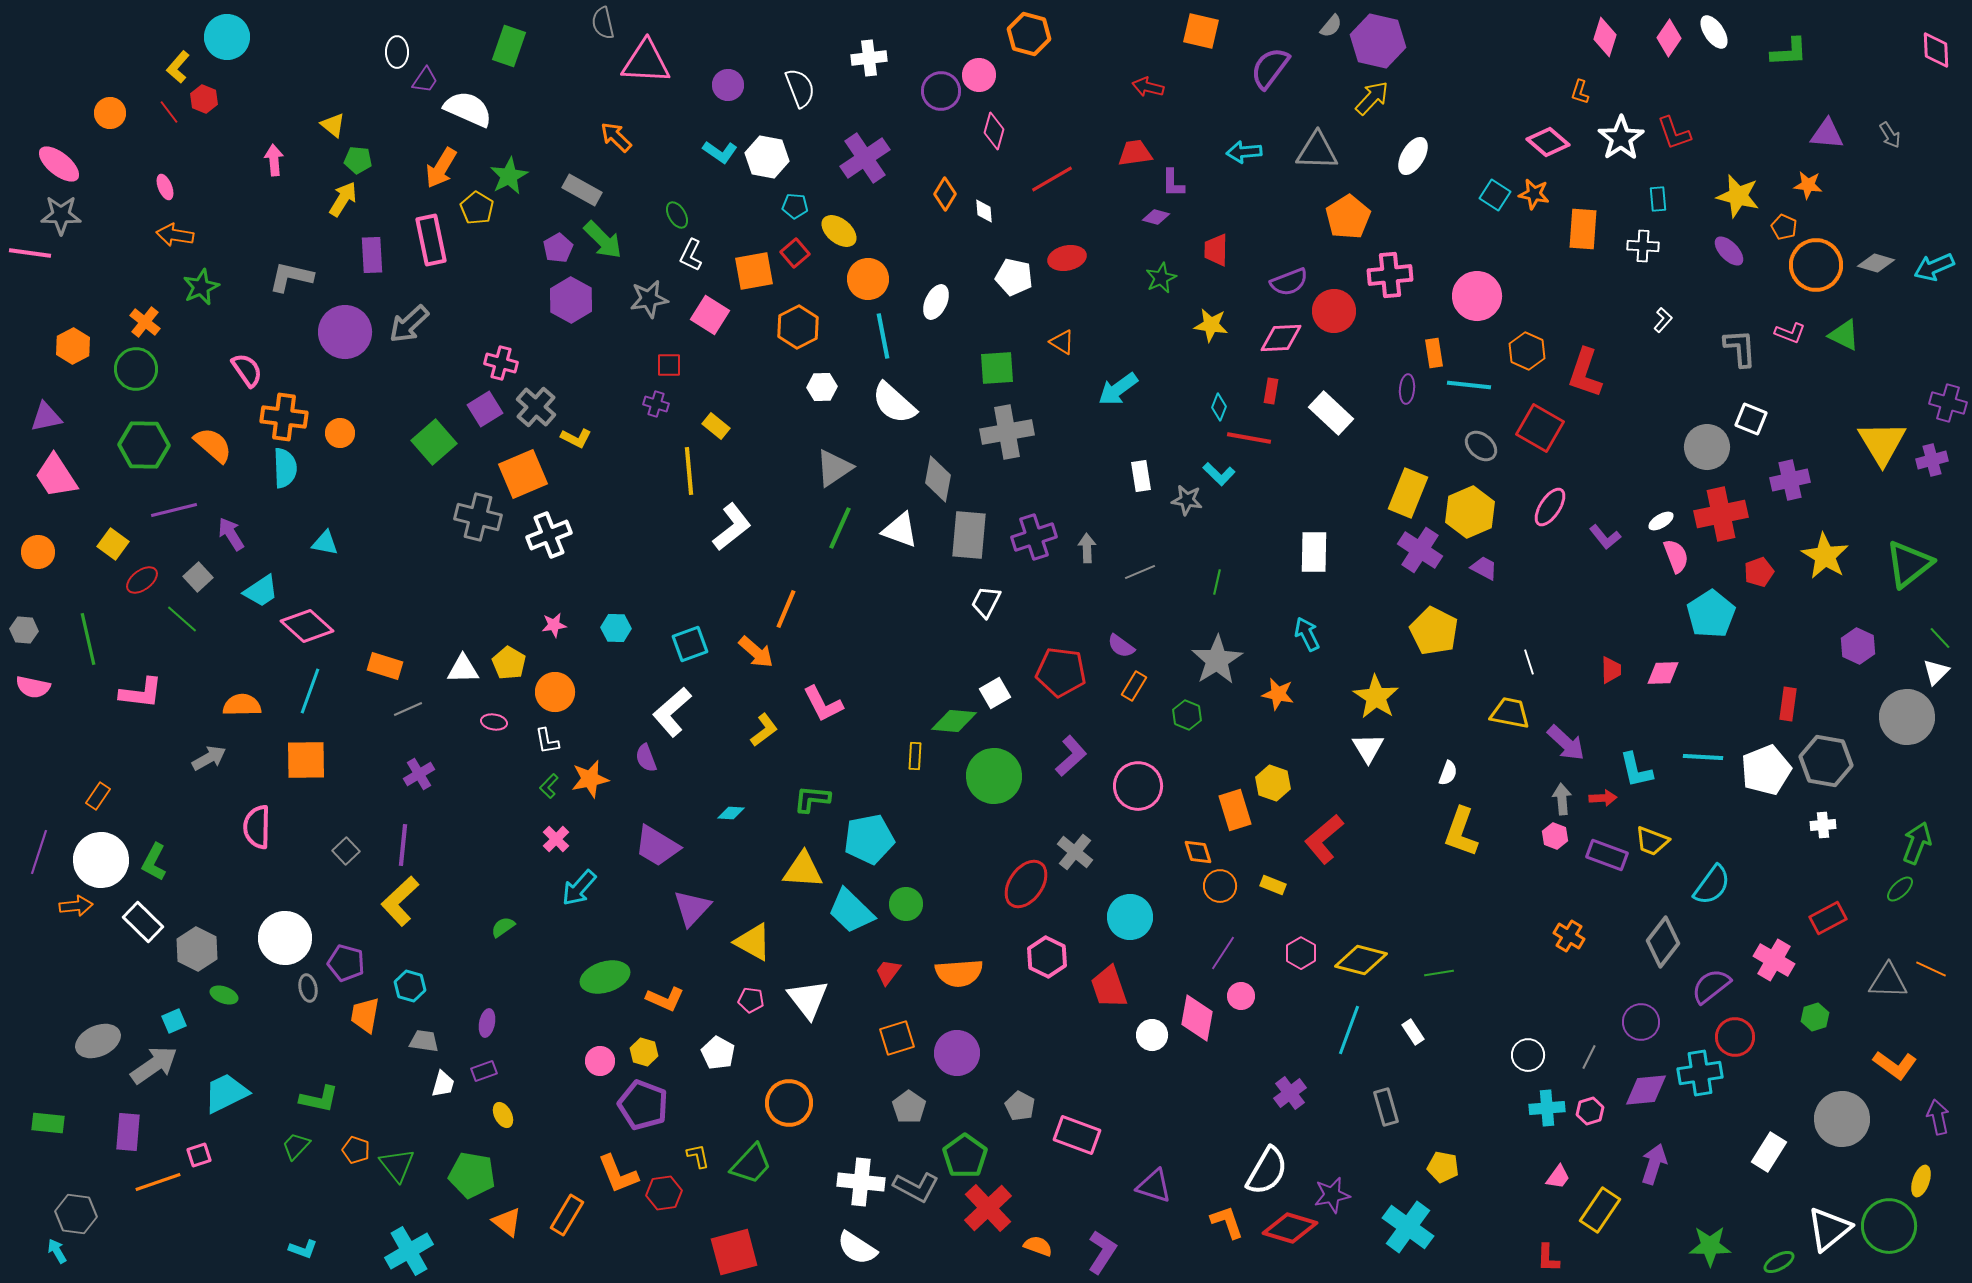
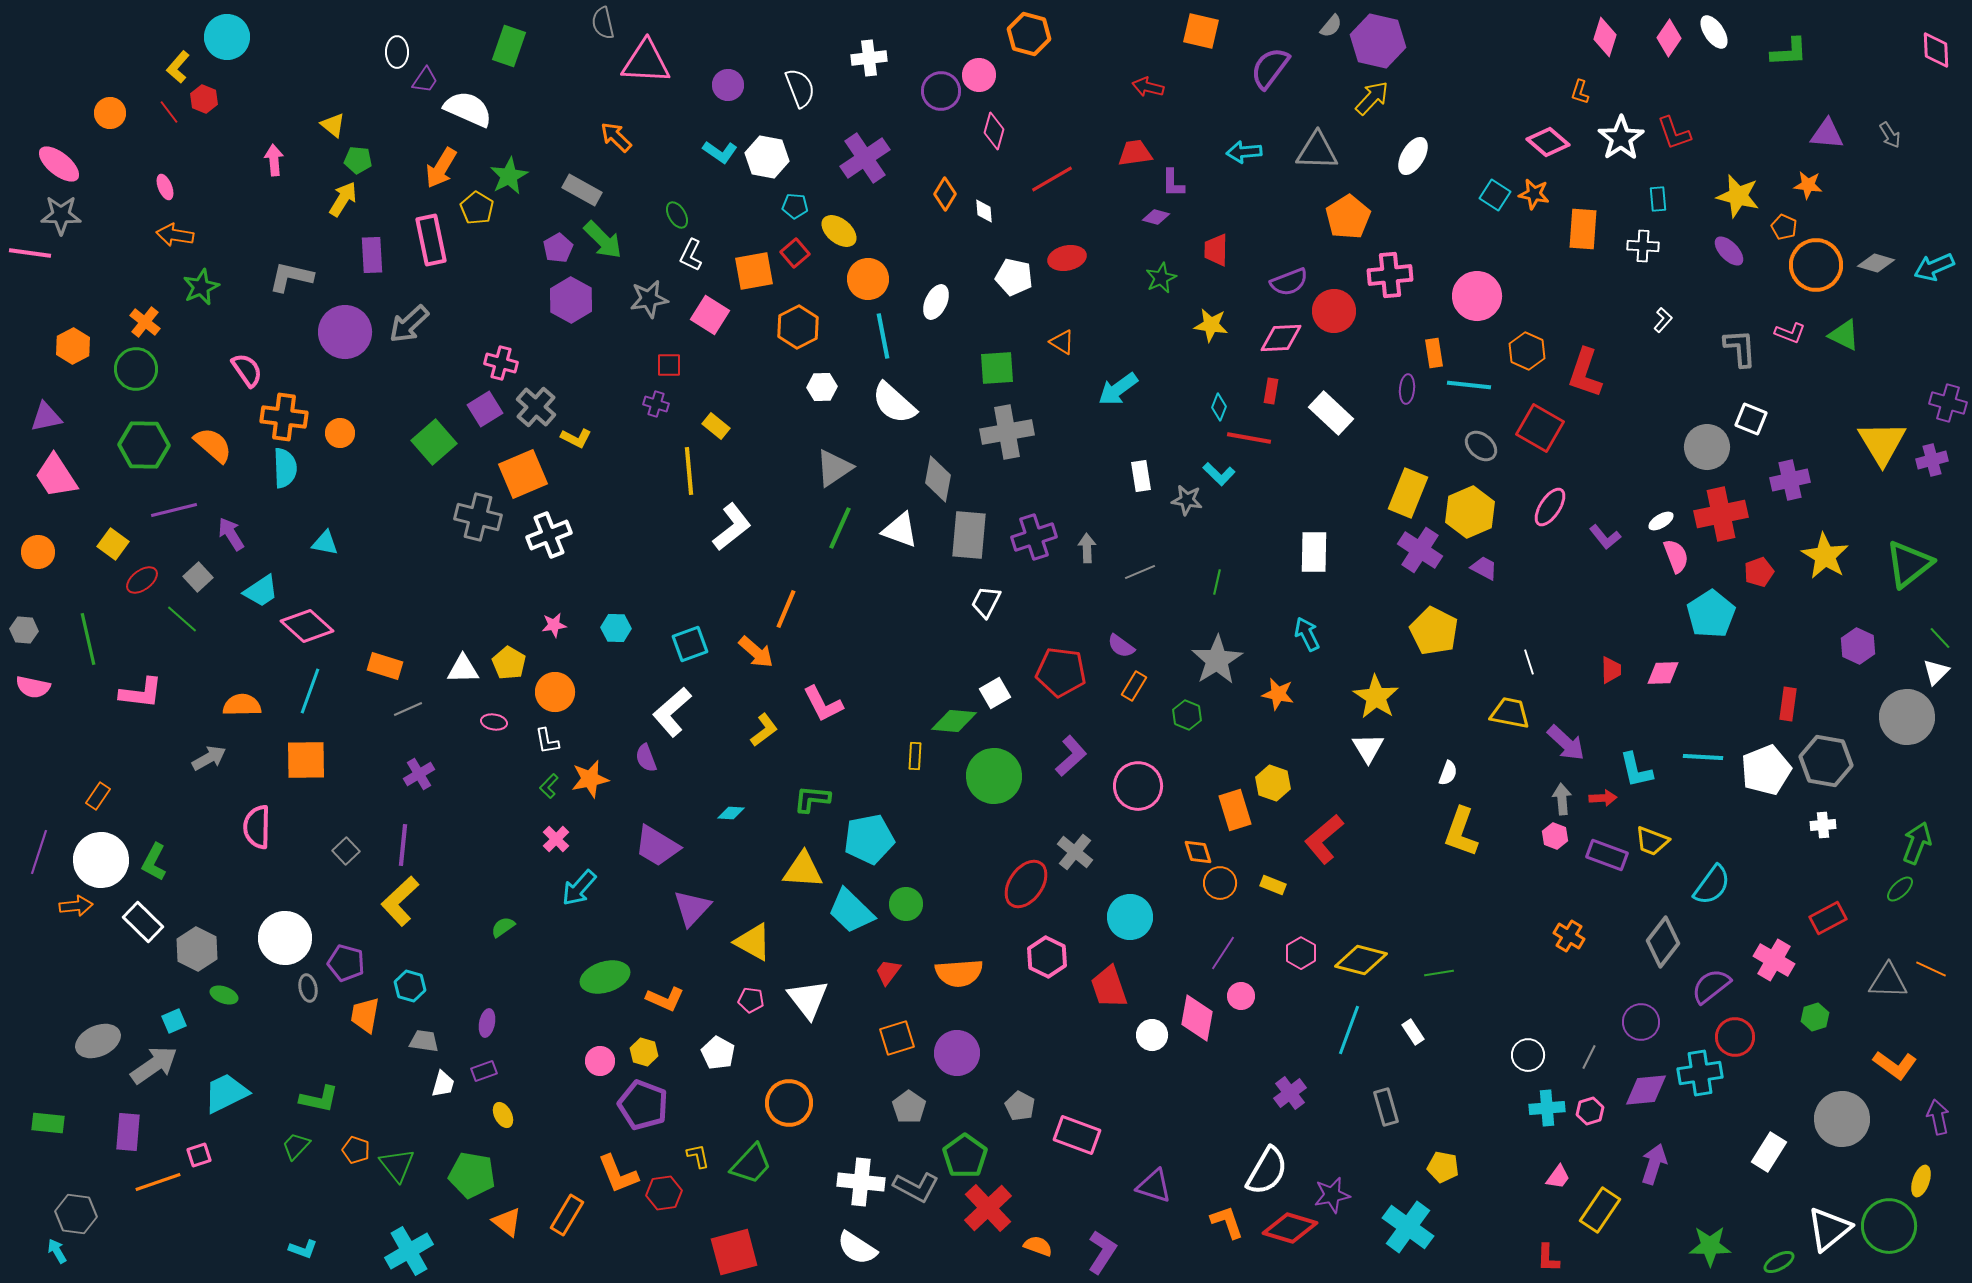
orange circle at (1220, 886): moved 3 px up
